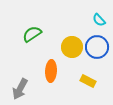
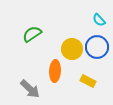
yellow circle: moved 2 px down
orange ellipse: moved 4 px right
gray arrow: moved 10 px right; rotated 75 degrees counterclockwise
